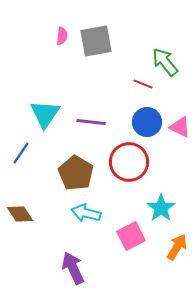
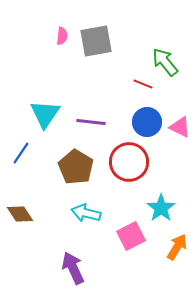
brown pentagon: moved 6 px up
